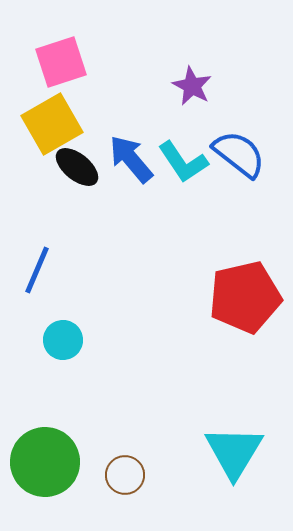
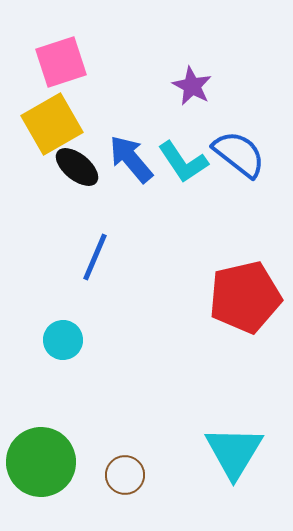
blue line: moved 58 px right, 13 px up
green circle: moved 4 px left
